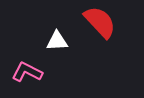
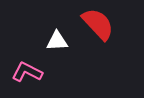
red semicircle: moved 2 px left, 2 px down
